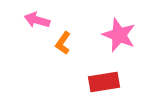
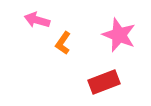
red rectangle: rotated 12 degrees counterclockwise
